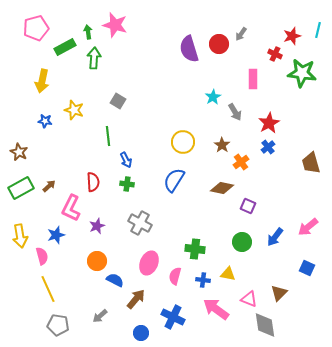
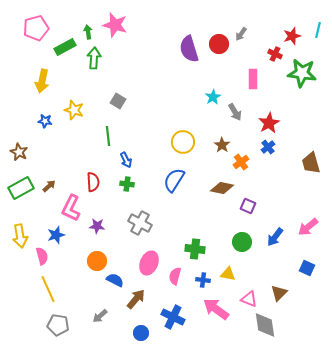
purple star at (97, 226): rotated 28 degrees clockwise
